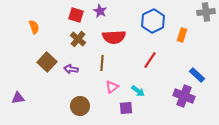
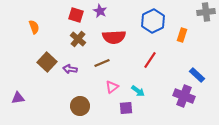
brown line: rotated 63 degrees clockwise
purple arrow: moved 1 px left
